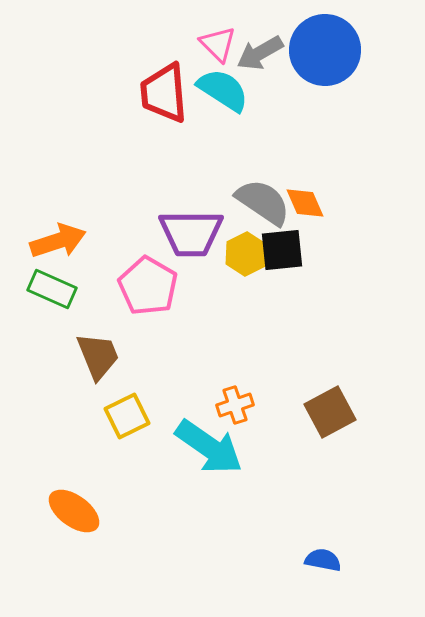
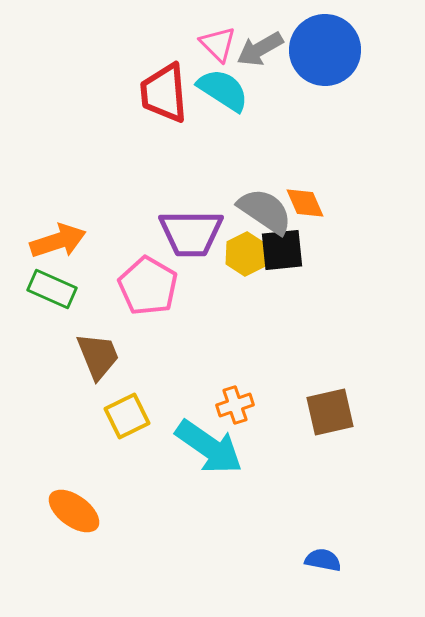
gray arrow: moved 4 px up
gray semicircle: moved 2 px right, 9 px down
brown square: rotated 15 degrees clockwise
